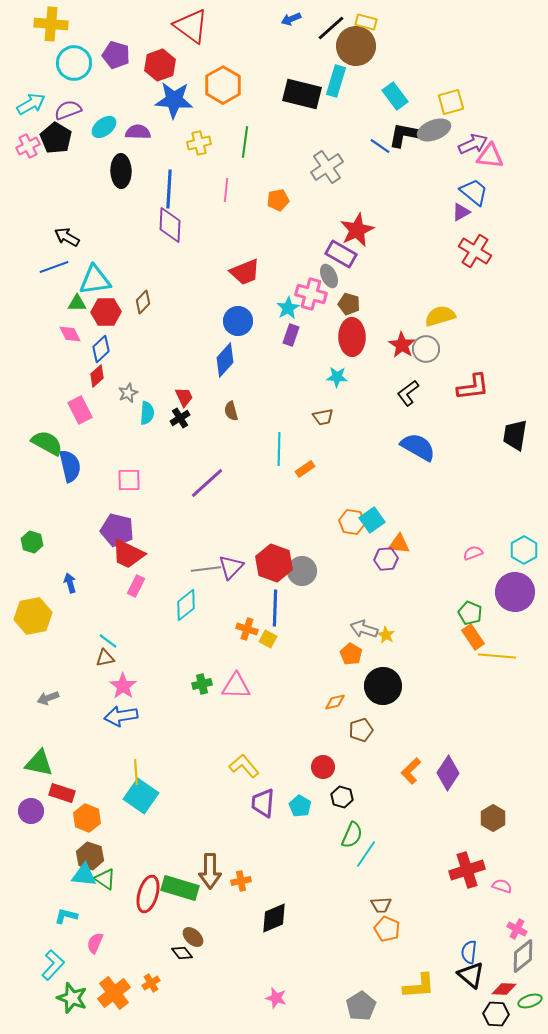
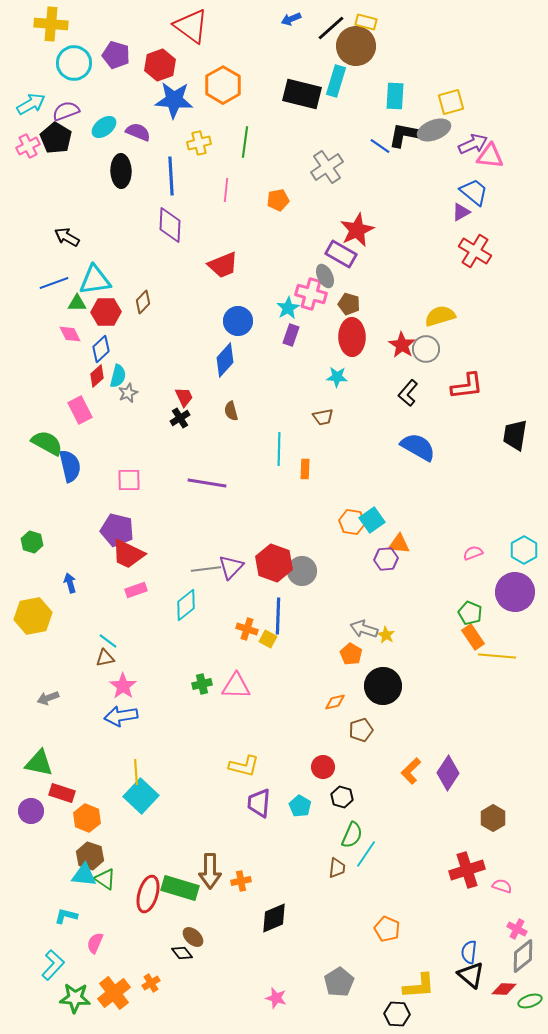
cyan rectangle at (395, 96): rotated 40 degrees clockwise
purple semicircle at (68, 110): moved 2 px left, 1 px down
purple semicircle at (138, 132): rotated 20 degrees clockwise
blue line at (169, 189): moved 2 px right, 13 px up; rotated 6 degrees counterclockwise
blue line at (54, 267): moved 16 px down
red trapezoid at (245, 272): moved 22 px left, 7 px up
gray ellipse at (329, 276): moved 4 px left
red L-shape at (473, 387): moved 6 px left, 1 px up
black L-shape at (408, 393): rotated 12 degrees counterclockwise
cyan semicircle at (147, 413): moved 29 px left, 37 px up; rotated 10 degrees clockwise
orange rectangle at (305, 469): rotated 54 degrees counterclockwise
purple line at (207, 483): rotated 51 degrees clockwise
pink rectangle at (136, 586): moved 4 px down; rotated 45 degrees clockwise
blue line at (275, 608): moved 3 px right, 8 px down
yellow L-shape at (244, 766): rotated 144 degrees clockwise
cyan square at (141, 796): rotated 8 degrees clockwise
purple trapezoid at (263, 803): moved 4 px left
brown trapezoid at (381, 905): moved 44 px left, 37 px up; rotated 80 degrees counterclockwise
green star at (72, 998): moved 3 px right; rotated 16 degrees counterclockwise
gray pentagon at (361, 1006): moved 22 px left, 24 px up
black hexagon at (496, 1014): moved 99 px left
